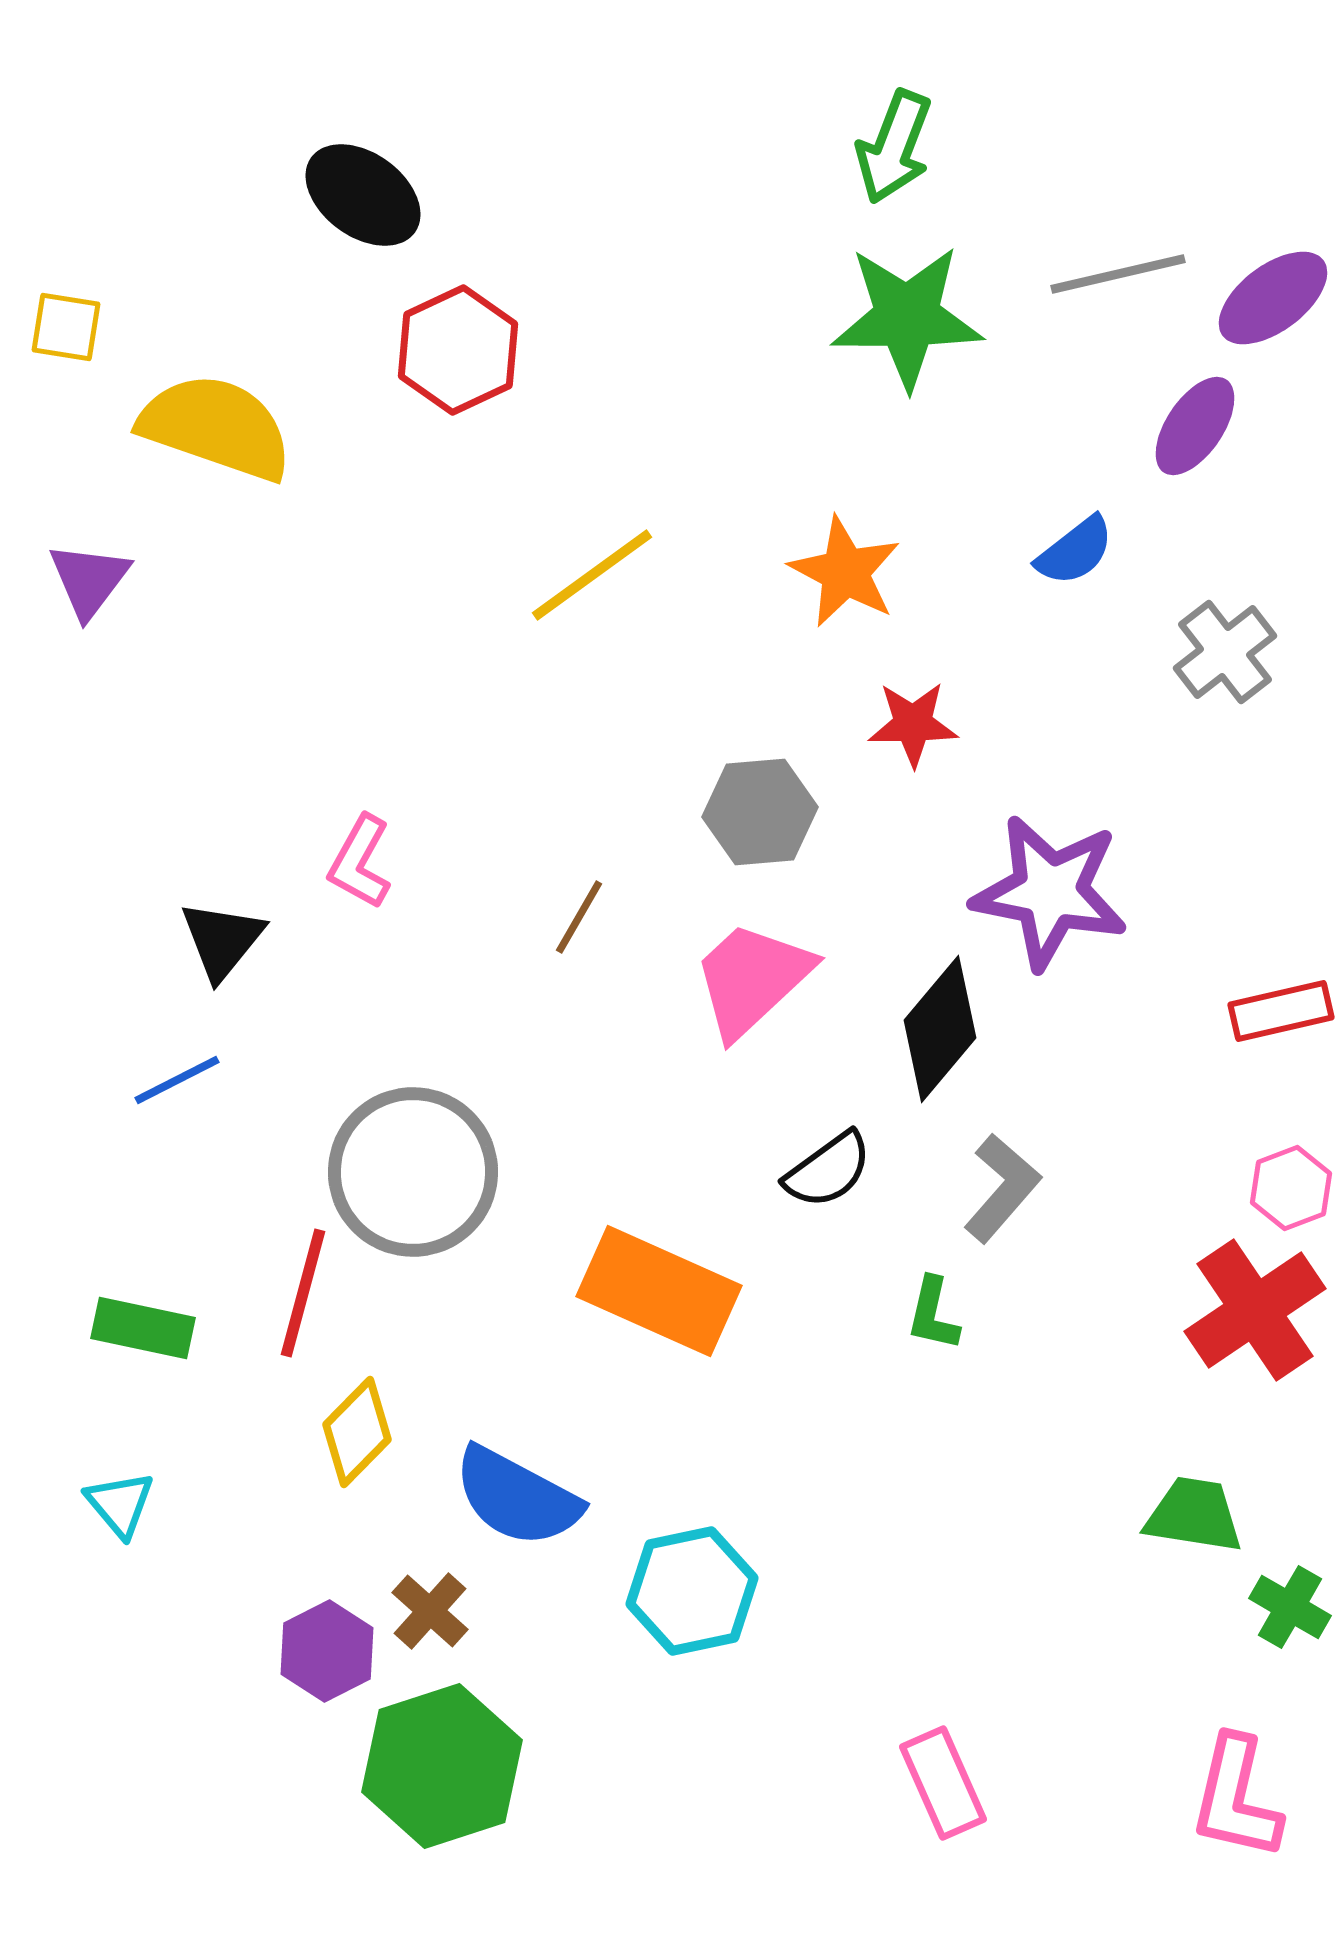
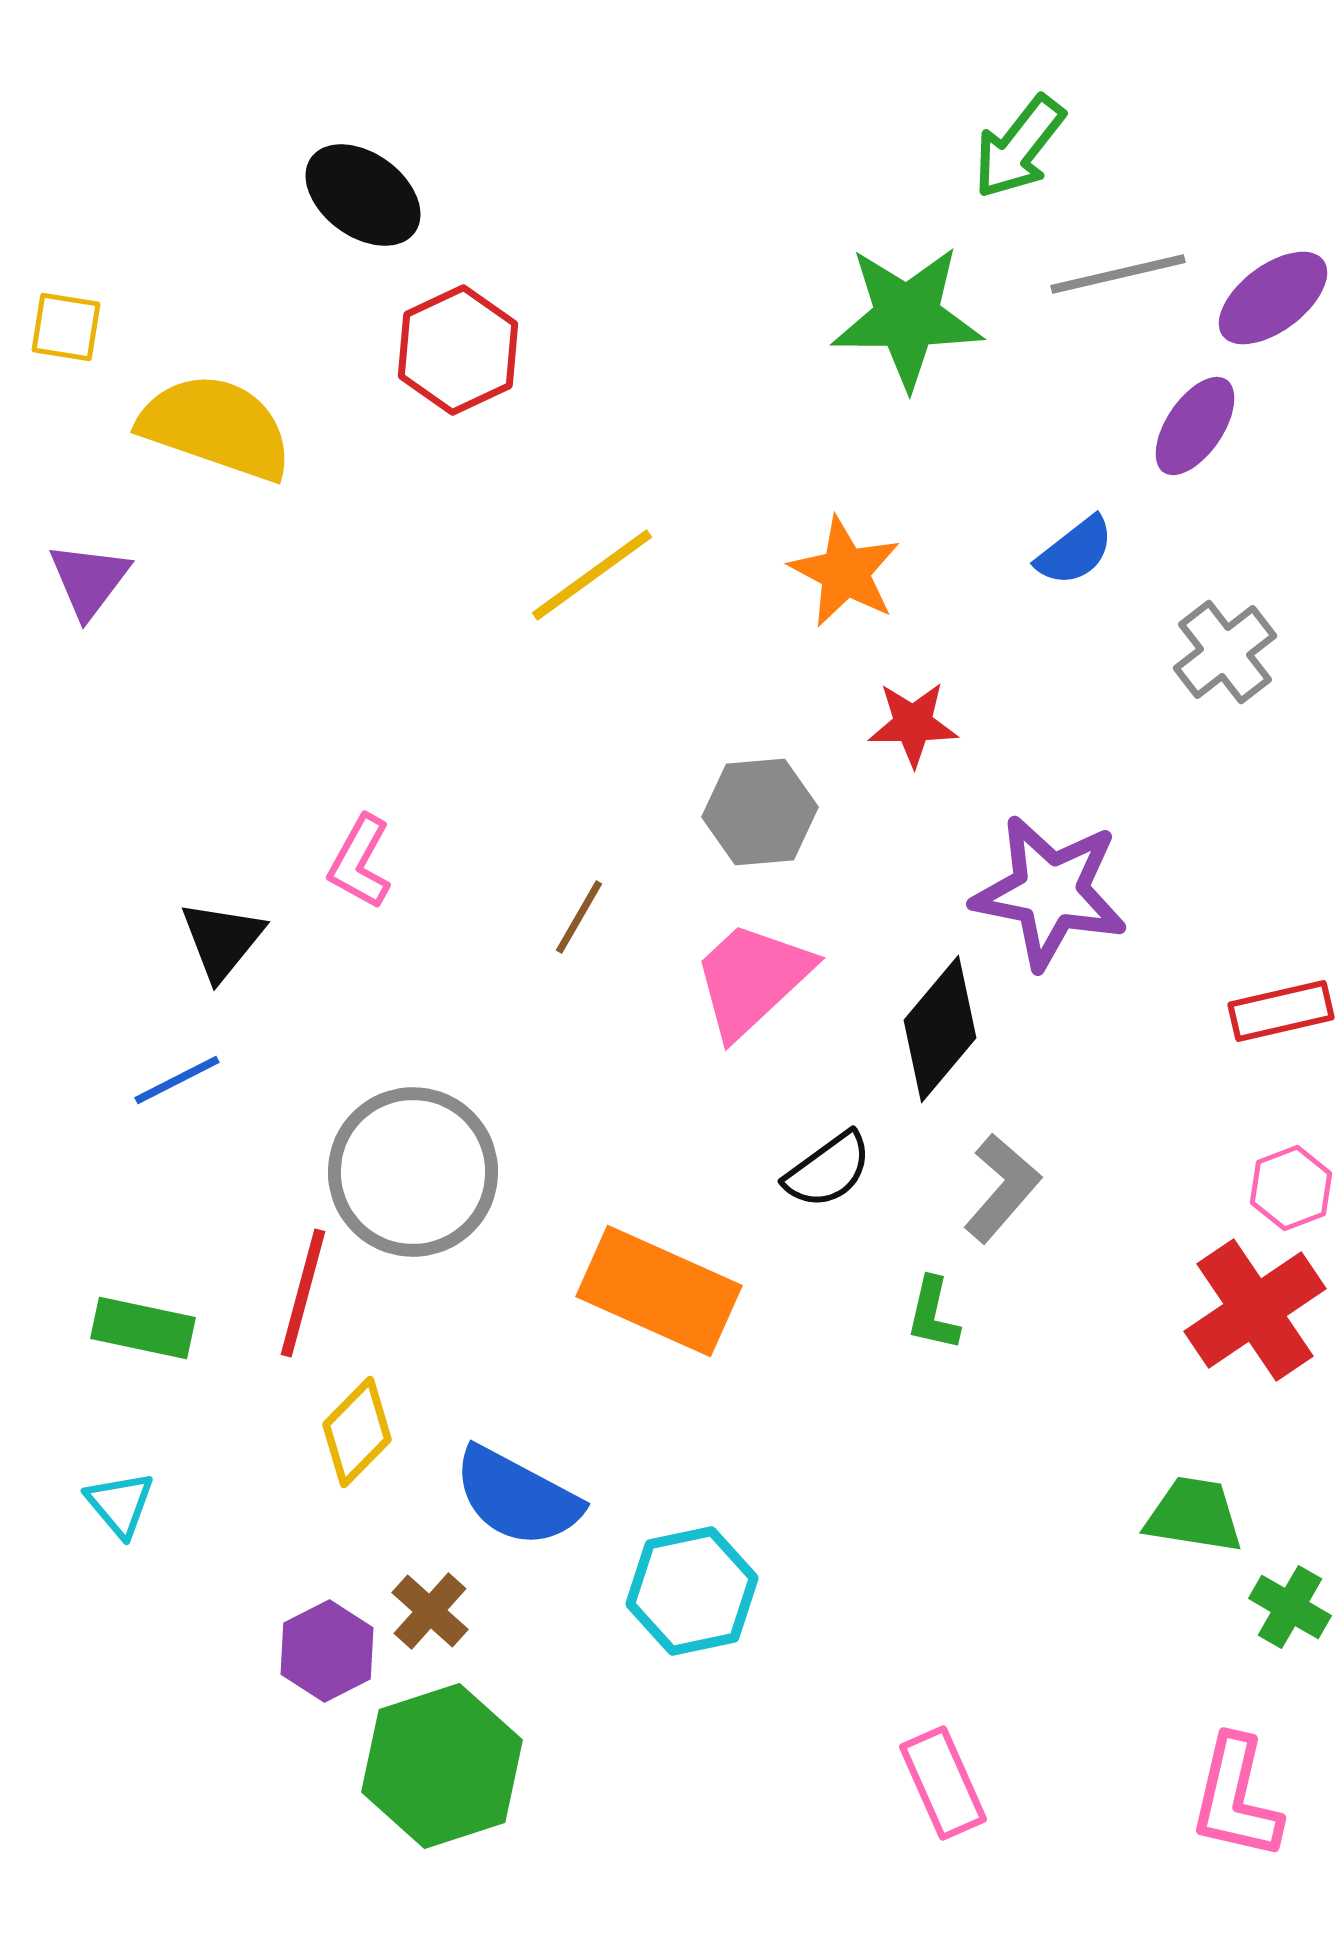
green arrow at (894, 147): moved 125 px right; rotated 17 degrees clockwise
